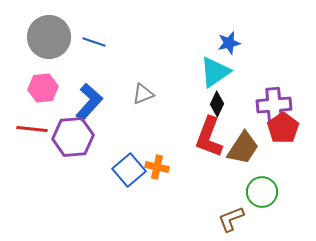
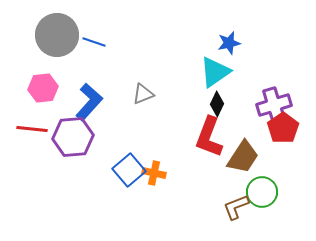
gray circle: moved 8 px right, 2 px up
purple cross: rotated 12 degrees counterclockwise
brown trapezoid: moved 9 px down
orange cross: moved 3 px left, 6 px down
brown L-shape: moved 5 px right, 12 px up
